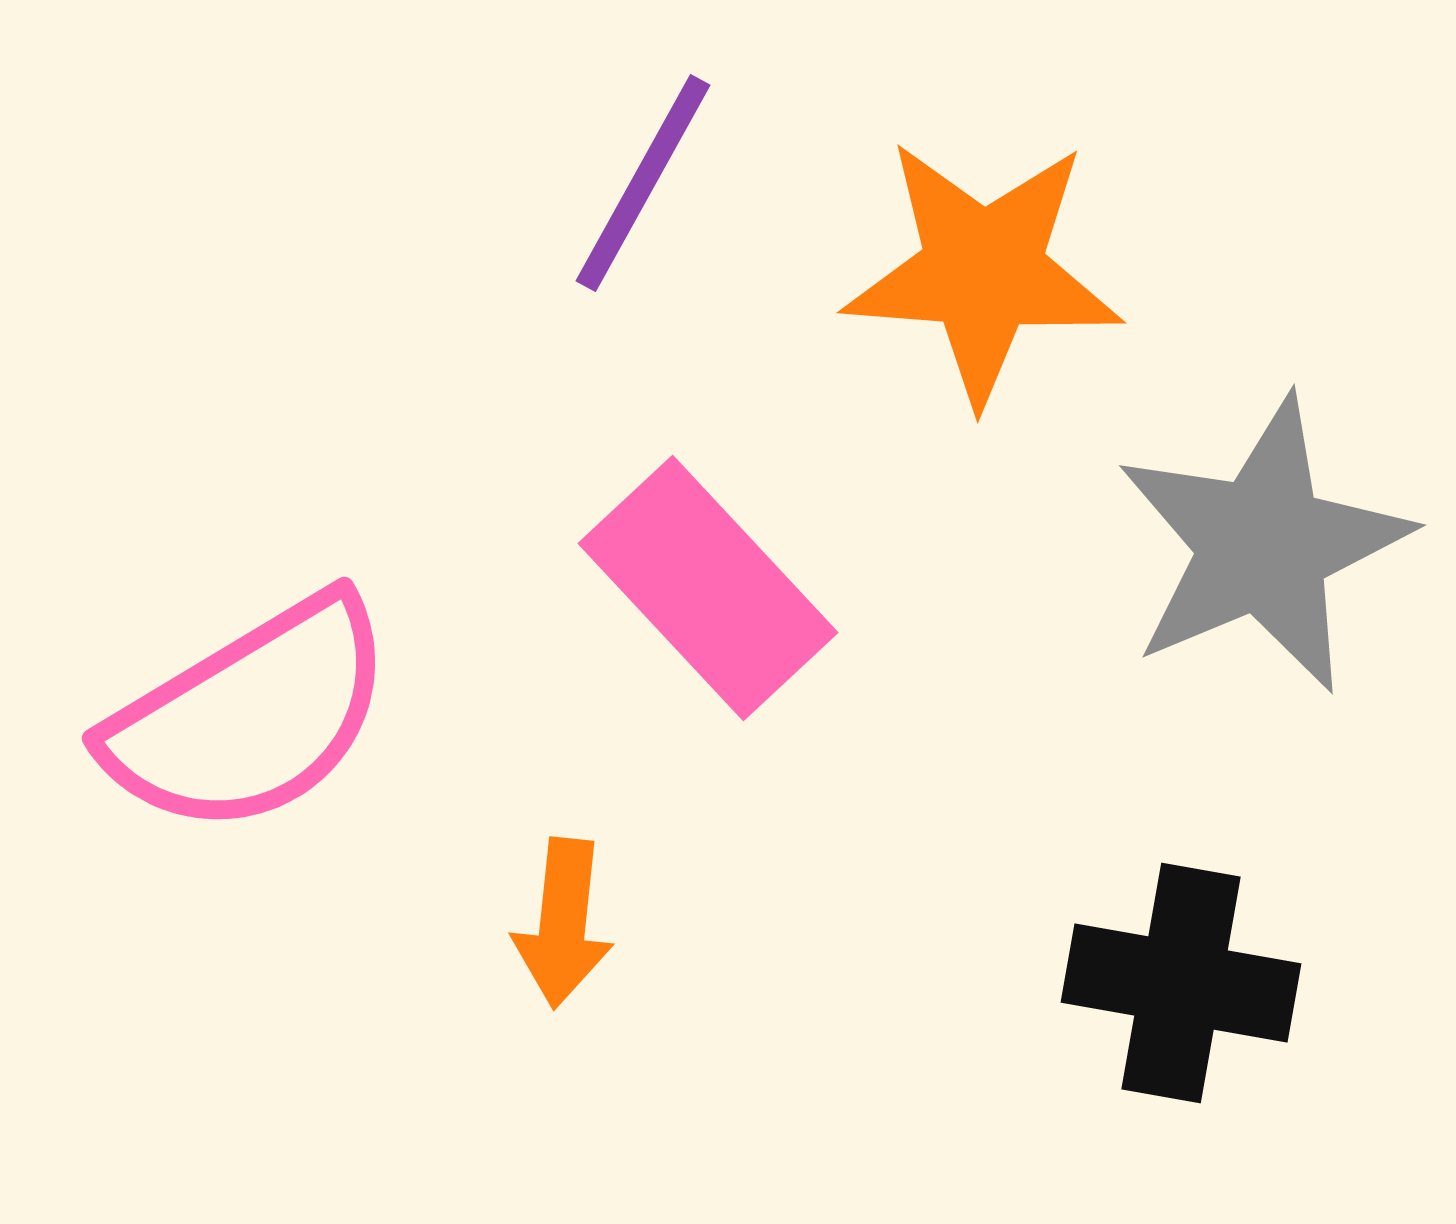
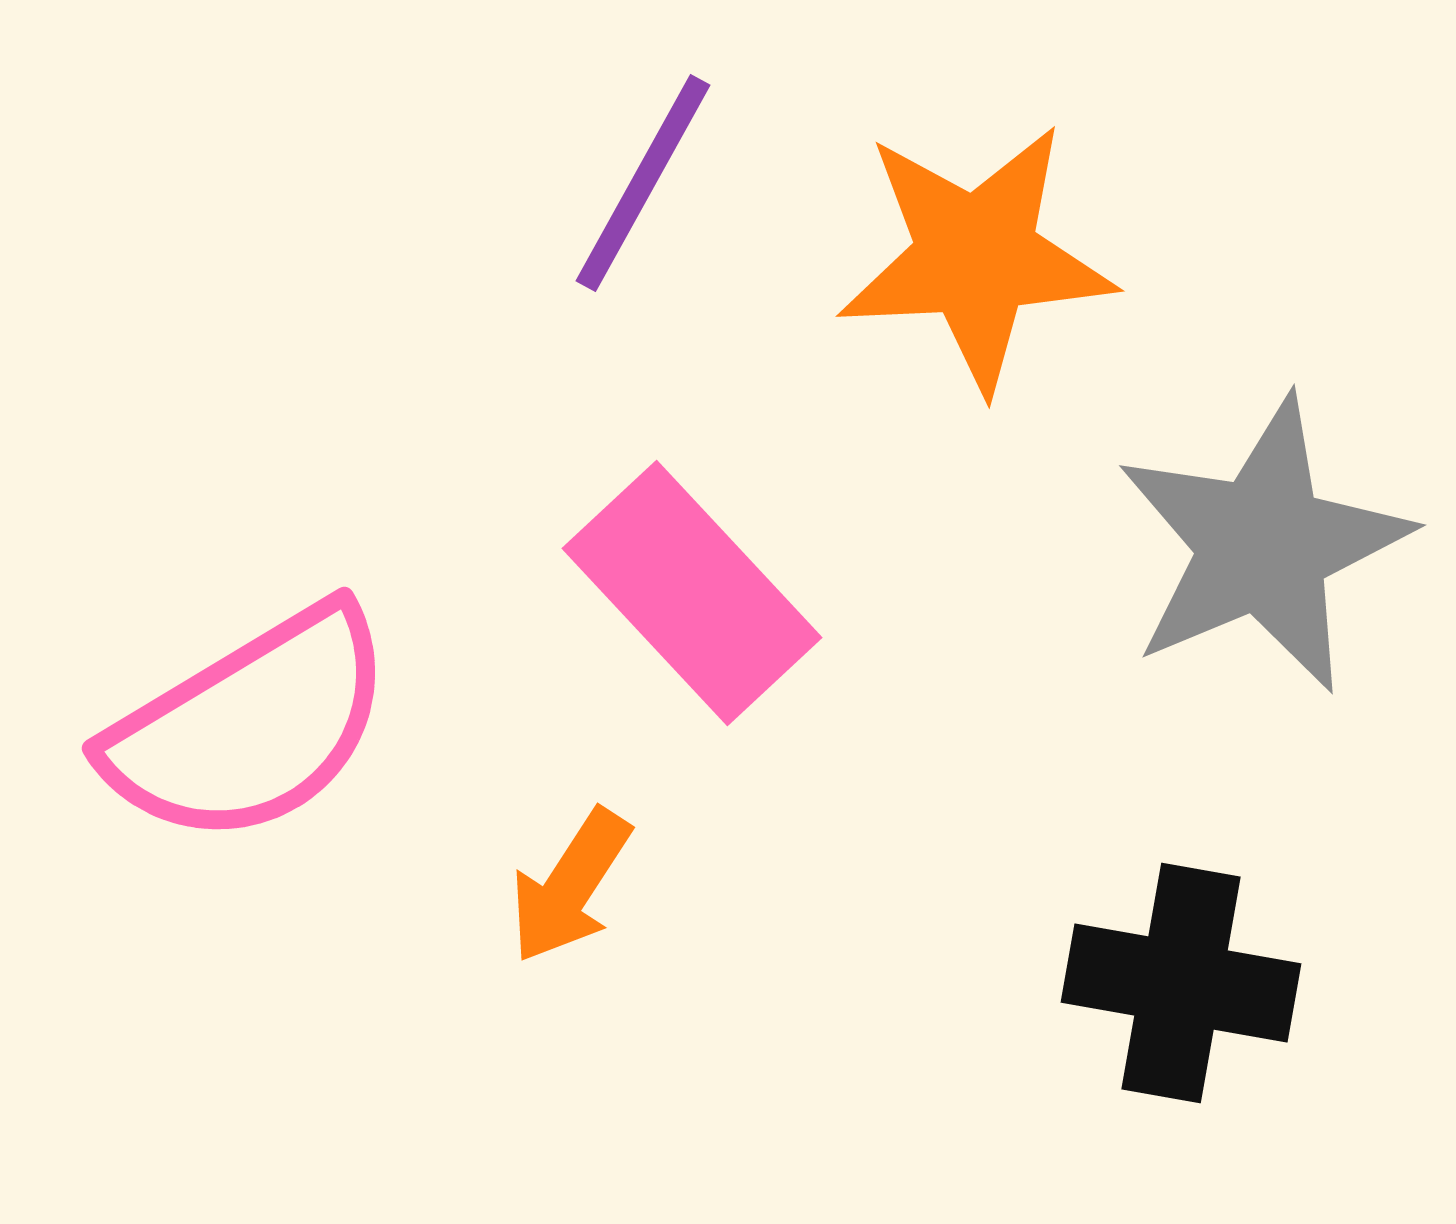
orange star: moved 7 px left, 14 px up; rotated 7 degrees counterclockwise
pink rectangle: moved 16 px left, 5 px down
pink semicircle: moved 10 px down
orange arrow: moved 7 px right, 37 px up; rotated 27 degrees clockwise
